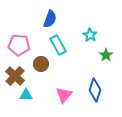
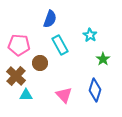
cyan rectangle: moved 2 px right
green star: moved 3 px left, 4 px down
brown circle: moved 1 px left, 1 px up
brown cross: moved 1 px right
pink triangle: rotated 24 degrees counterclockwise
